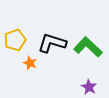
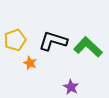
black L-shape: moved 1 px right, 2 px up
purple star: moved 18 px left
